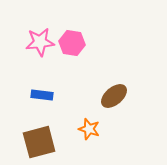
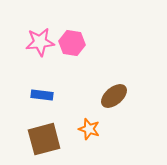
brown square: moved 5 px right, 3 px up
